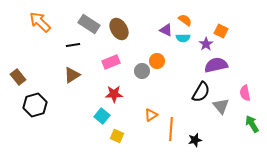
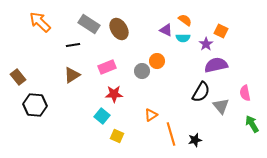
pink rectangle: moved 4 px left, 5 px down
black hexagon: rotated 20 degrees clockwise
orange line: moved 5 px down; rotated 20 degrees counterclockwise
